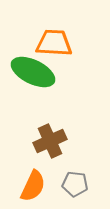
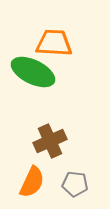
orange semicircle: moved 1 px left, 4 px up
